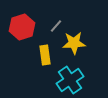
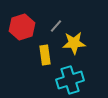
cyan cross: rotated 16 degrees clockwise
